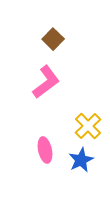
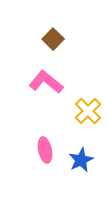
pink L-shape: rotated 104 degrees counterclockwise
yellow cross: moved 15 px up
